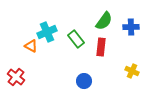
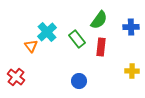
green semicircle: moved 5 px left, 1 px up
cyan cross: rotated 18 degrees counterclockwise
green rectangle: moved 1 px right
orange triangle: rotated 24 degrees clockwise
yellow cross: rotated 24 degrees counterclockwise
blue circle: moved 5 px left
